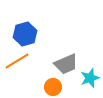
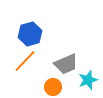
blue hexagon: moved 5 px right
orange line: moved 8 px right; rotated 15 degrees counterclockwise
cyan star: moved 2 px left, 2 px down
